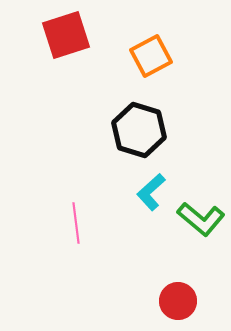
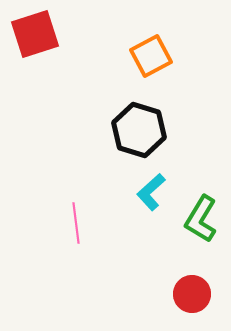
red square: moved 31 px left, 1 px up
green L-shape: rotated 81 degrees clockwise
red circle: moved 14 px right, 7 px up
